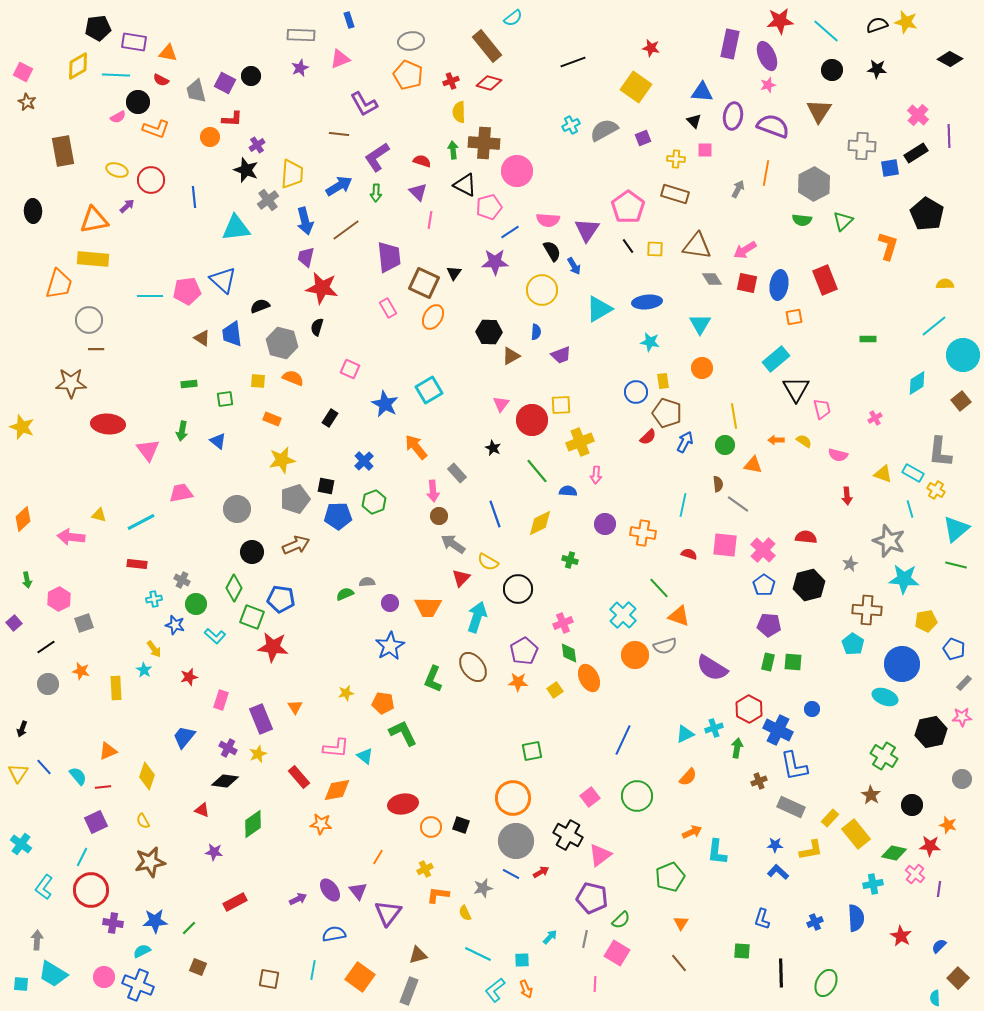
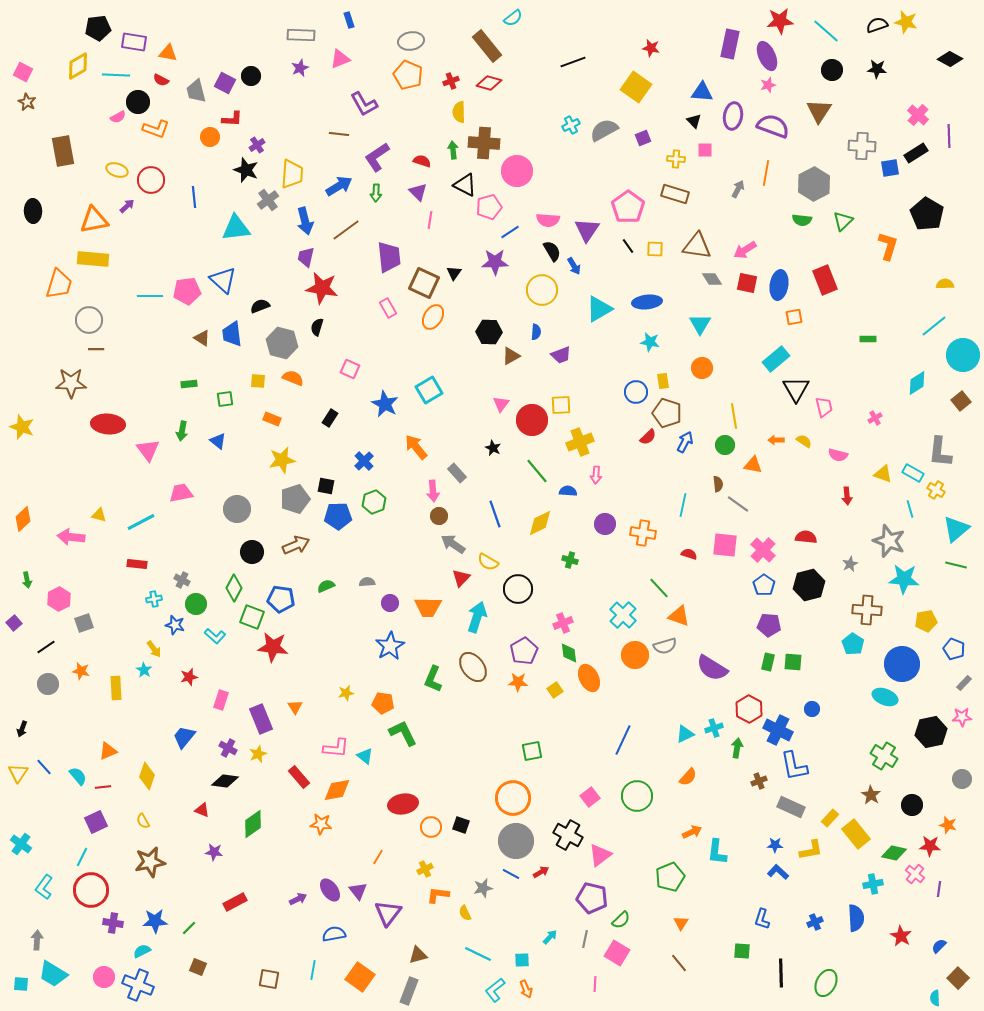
pink trapezoid at (822, 409): moved 2 px right, 2 px up
green semicircle at (345, 594): moved 19 px left, 8 px up
